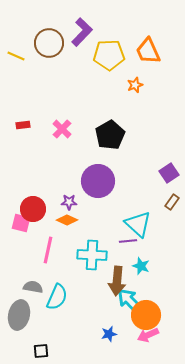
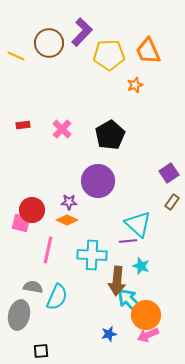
red circle: moved 1 px left, 1 px down
